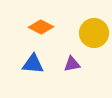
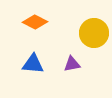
orange diamond: moved 6 px left, 5 px up
